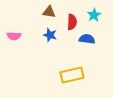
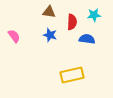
cyan star: rotated 24 degrees clockwise
pink semicircle: rotated 128 degrees counterclockwise
